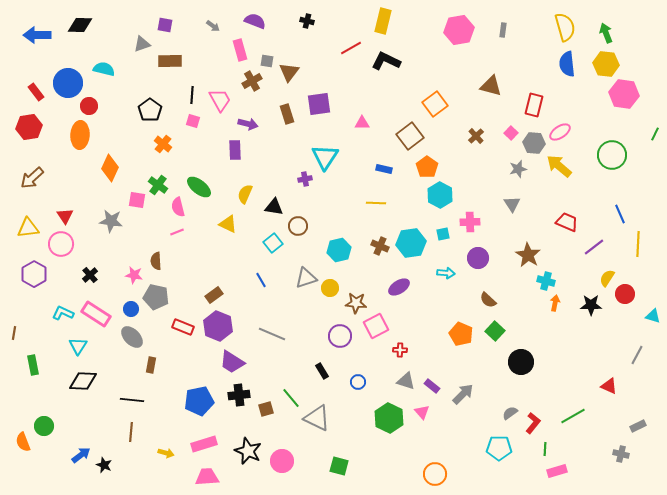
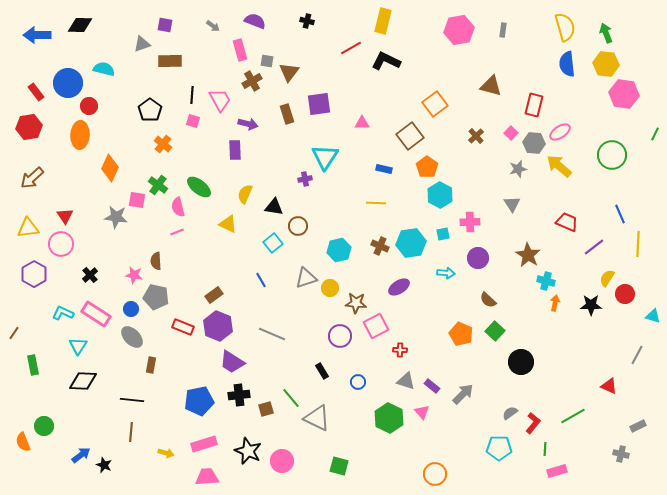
gray star at (111, 221): moved 5 px right, 4 px up
brown line at (14, 333): rotated 24 degrees clockwise
